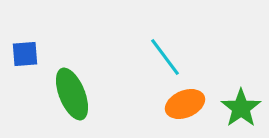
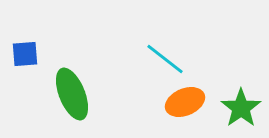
cyan line: moved 2 px down; rotated 15 degrees counterclockwise
orange ellipse: moved 2 px up
